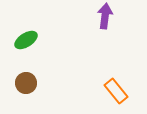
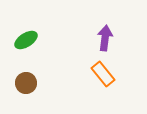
purple arrow: moved 22 px down
orange rectangle: moved 13 px left, 17 px up
